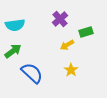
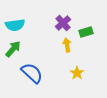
purple cross: moved 3 px right, 4 px down
yellow arrow: rotated 112 degrees clockwise
green arrow: moved 2 px up; rotated 12 degrees counterclockwise
yellow star: moved 6 px right, 3 px down
